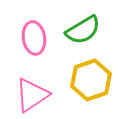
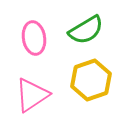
green semicircle: moved 3 px right
